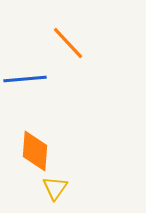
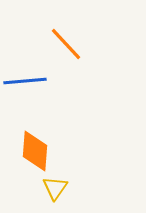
orange line: moved 2 px left, 1 px down
blue line: moved 2 px down
